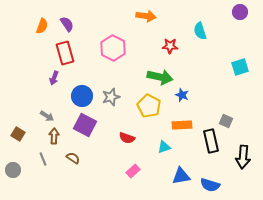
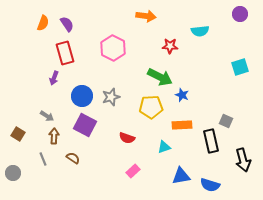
purple circle: moved 2 px down
orange semicircle: moved 1 px right, 3 px up
cyan semicircle: rotated 78 degrees counterclockwise
green arrow: rotated 15 degrees clockwise
yellow pentagon: moved 2 px right, 1 px down; rotated 30 degrees counterclockwise
black arrow: moved 3 px down; rotated 20 degrees counterclockwise
gray circle: moved 3 px down
